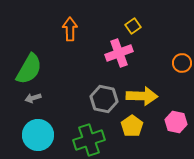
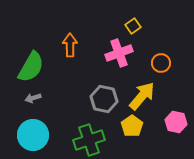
orange arrow: moved 16 px down
orange circle: moved 21 px left
green semicircle: moved 2 px right, 2 px up
yellow arrow: rotated 52 degrees counterclockwise
cyan circle: moved 5 px left
